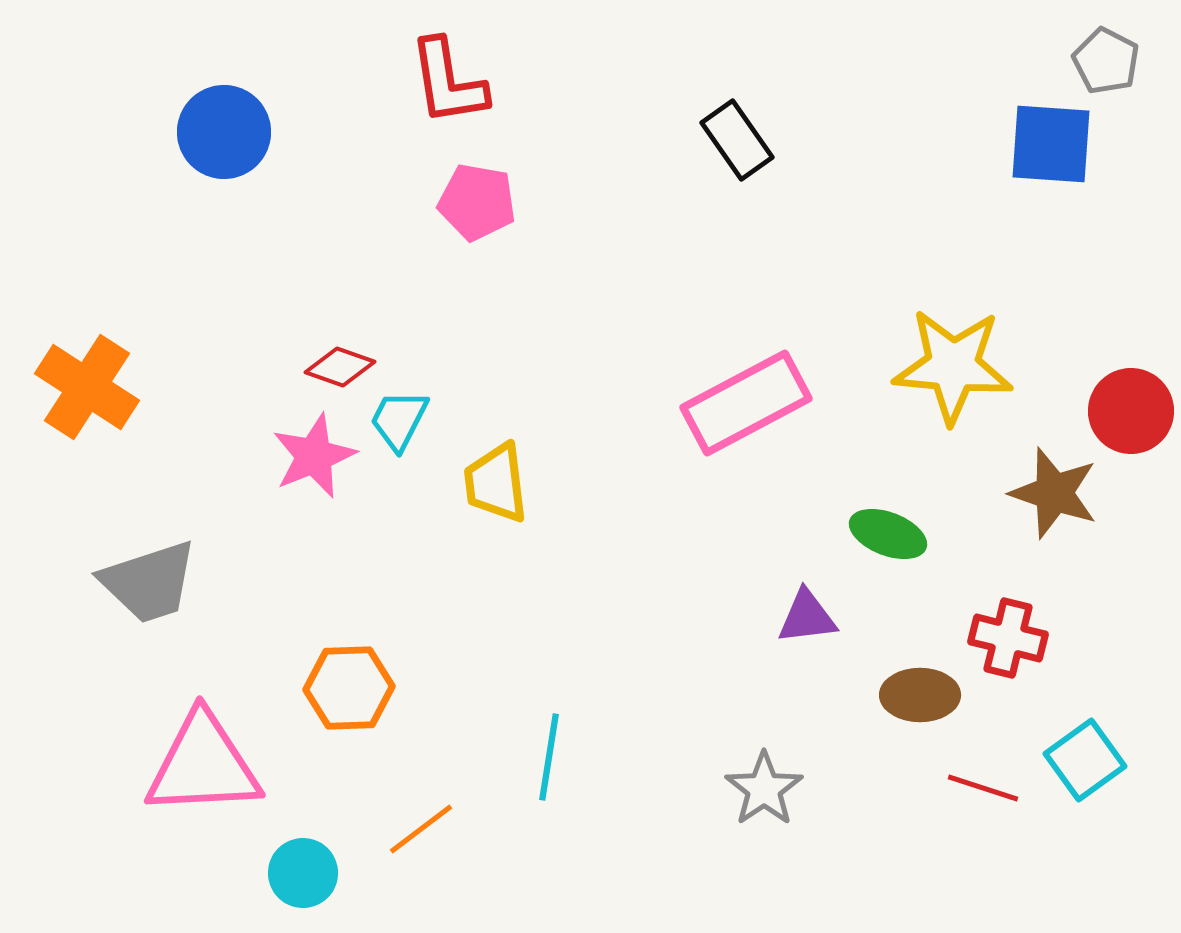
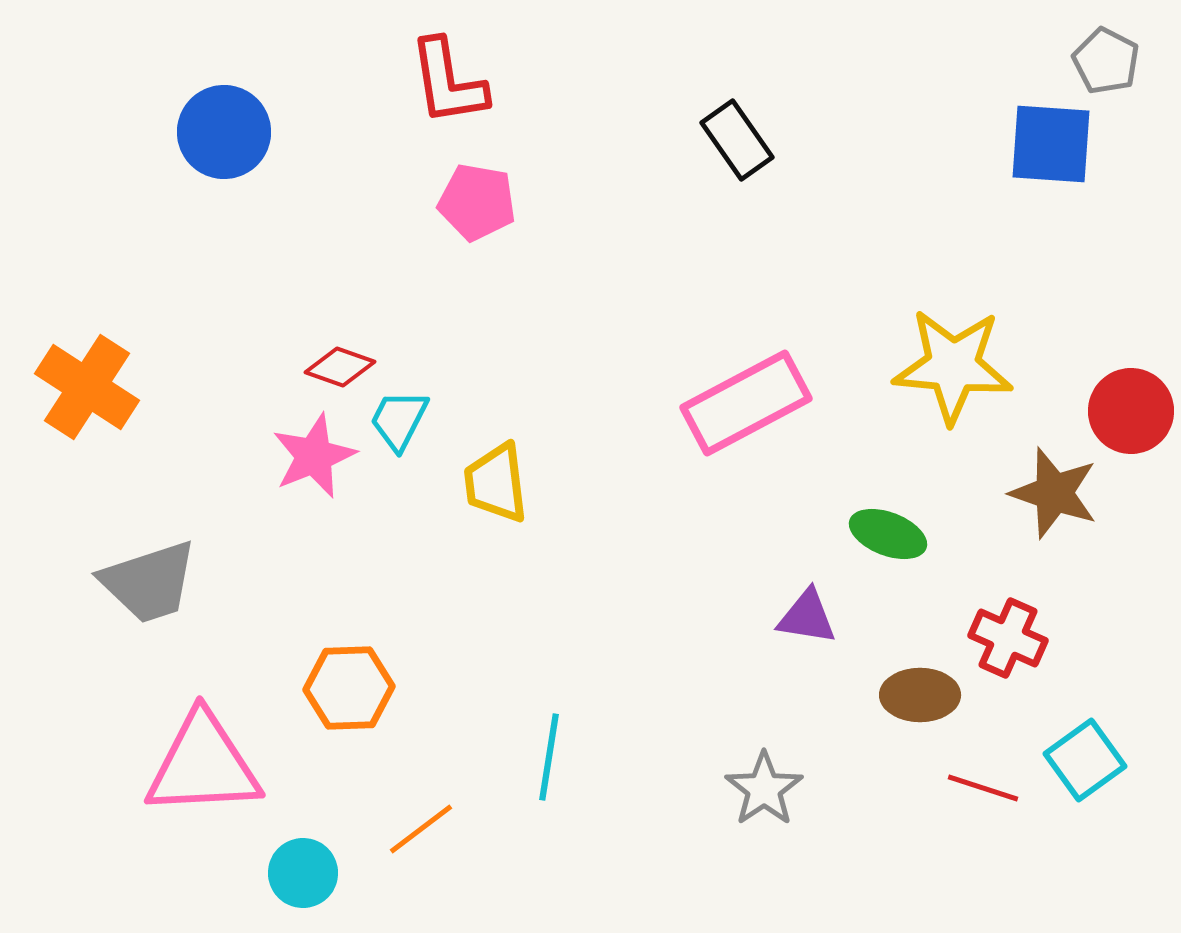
purple triangle: rotated 16 degrees clockwise
red cross: rotated 10 degrees clockwise
